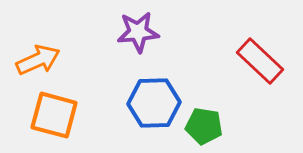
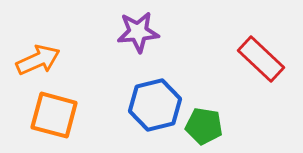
red rectangle: moved 1 px right, 2 px up
blue hexagon: moved 1 px right, 2 px down; rotated 12 degrees counterclockwise
